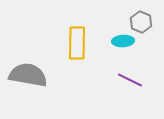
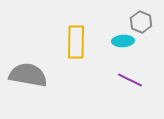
yellow rectangle: moved 1 px left, 1 px up
